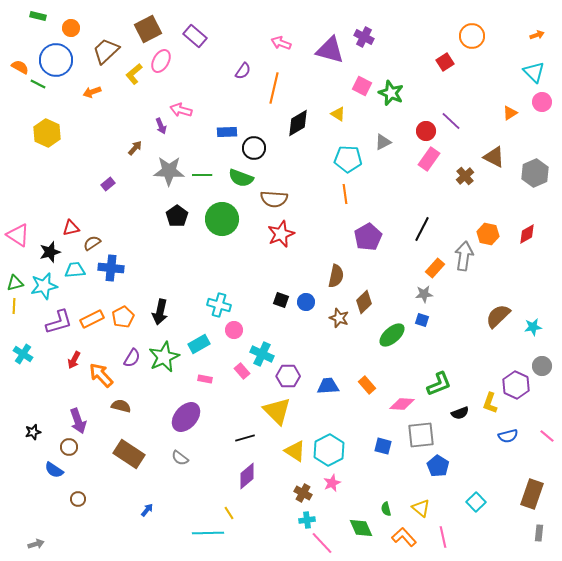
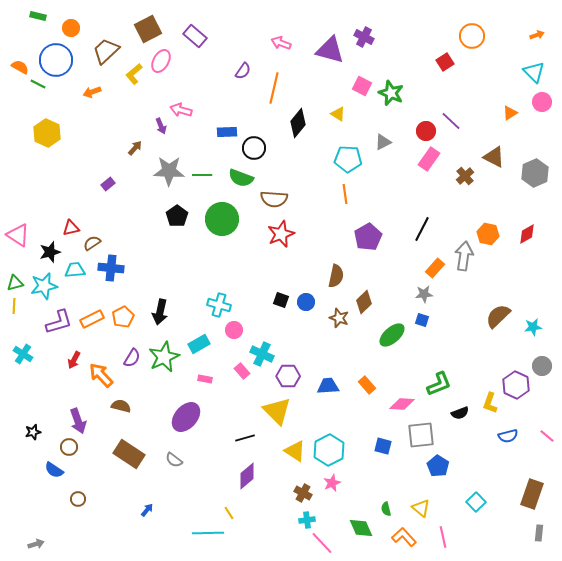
black diamond at (298, 123): rotated 20 degrees counterclockwise
gray semicircle at (180, 458): moved 6 px left, 2 px down
